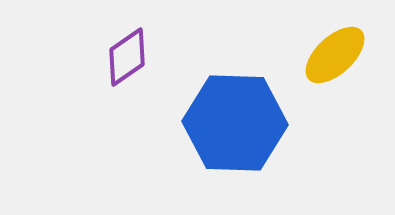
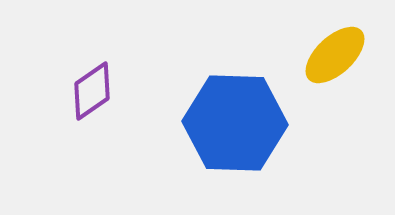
purple diamond: moved 35 px left, 34 px down
